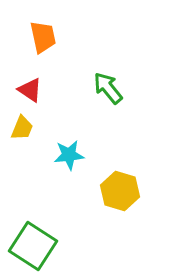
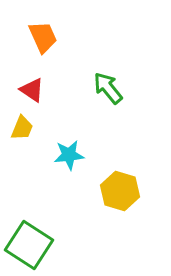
orange trapezoid: rotated 12 degrees counterclockwise
red triangle: moved 2 px right
green square: moved 4 px left, 1 px up
